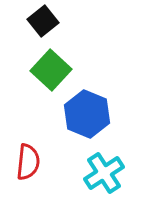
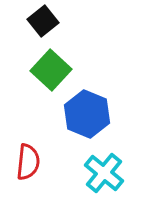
cyan cross: rotated 18 degrees counterclockwise
